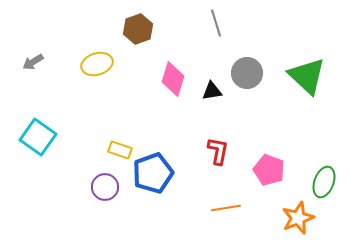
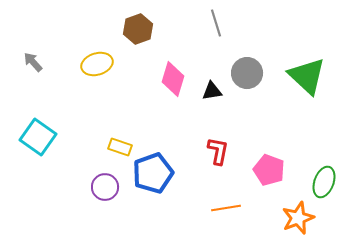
gray arrow: rotated 80 degrees clockwise
yellow rectangle: moved 3 px up
